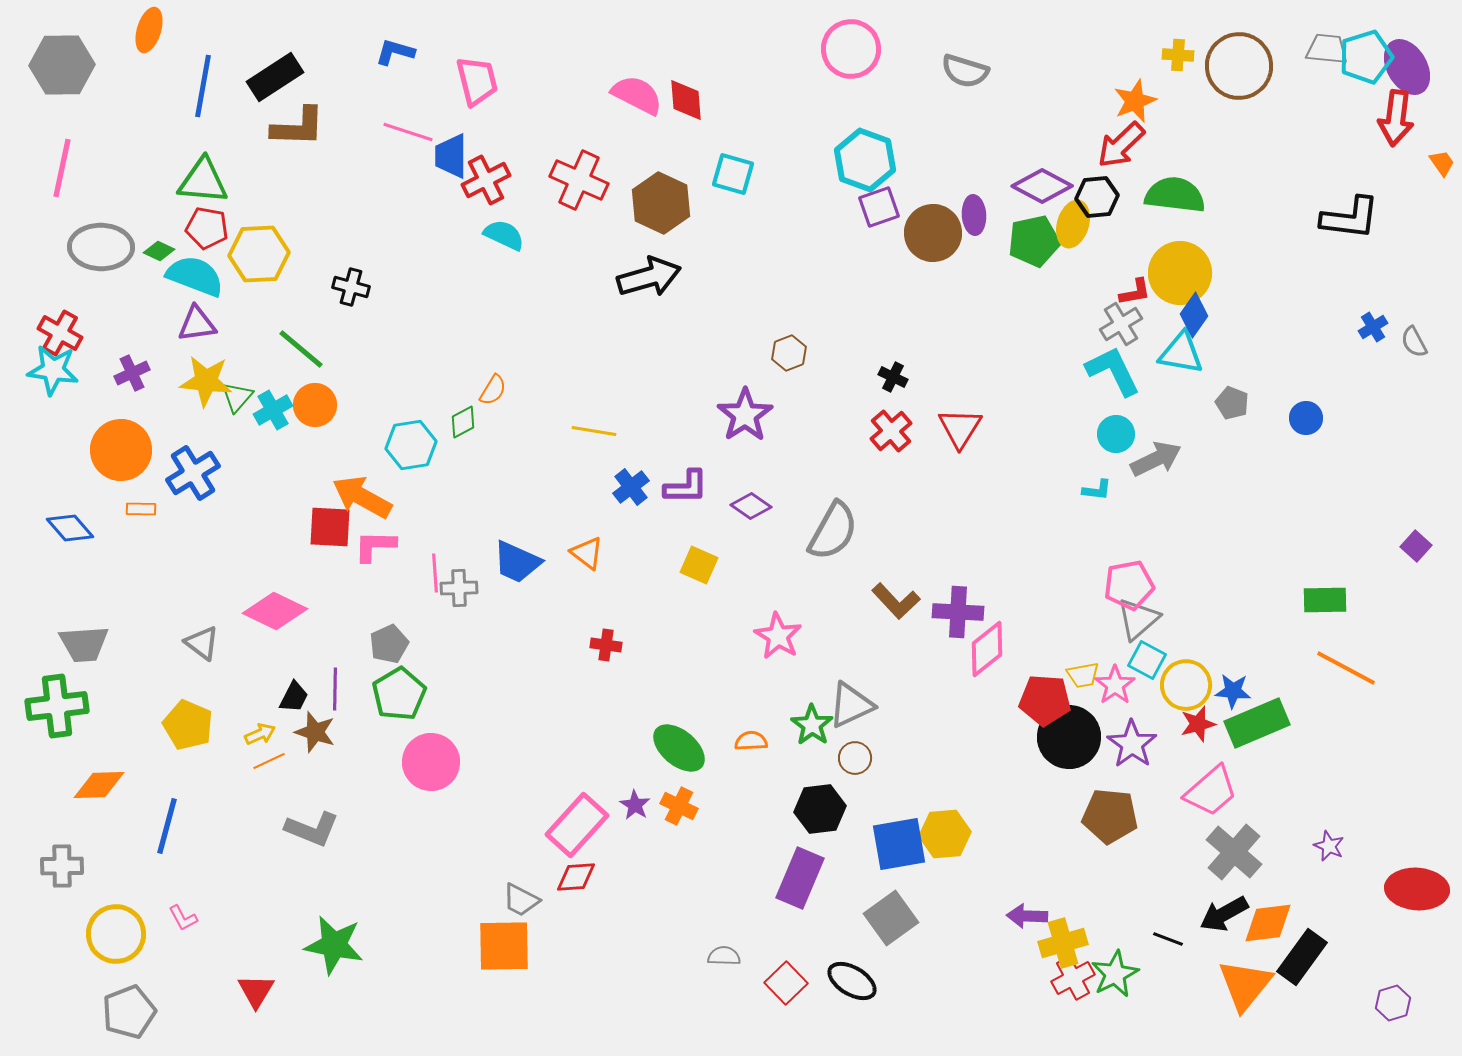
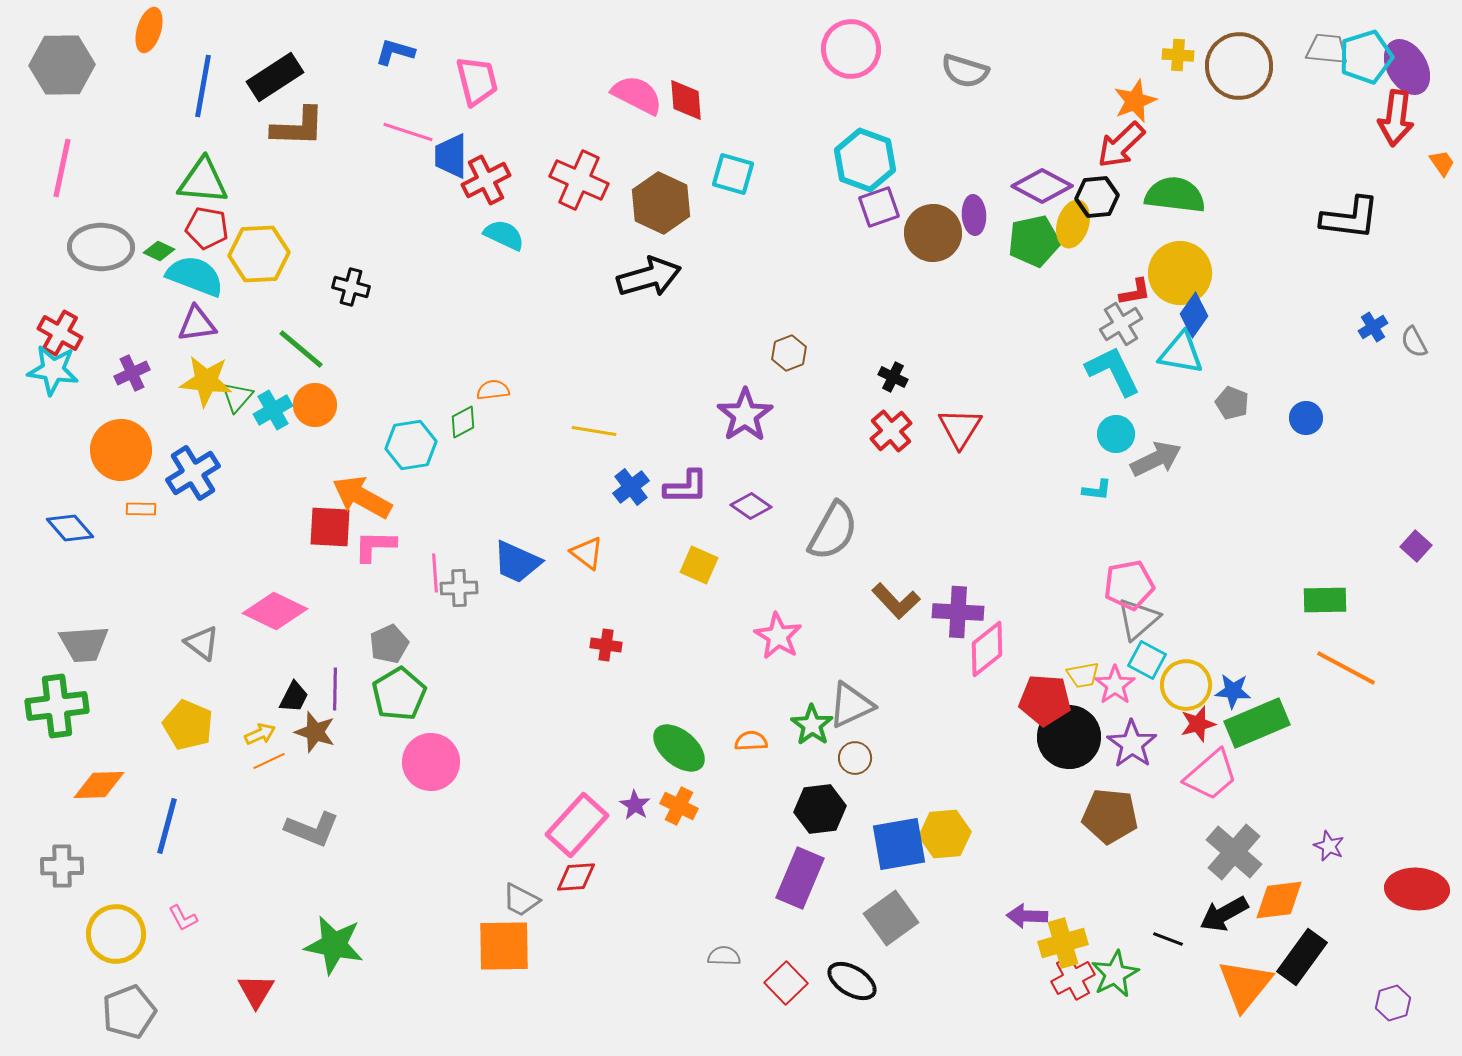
orange semicircle at (493, 390): rotated 128 degrees counterclockwise
pink trapezoid at (1211, 791): moved 16 px up
orange diamond at (1268, 923): moved 11 px right, 23 px up
